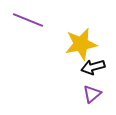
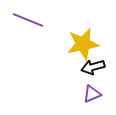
yellow star: moved 2 px right
purple triangle: rotated 18 degrees clockwise
